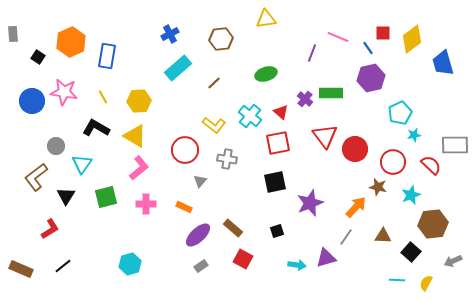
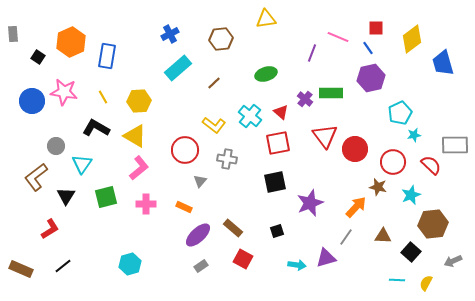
red square at (383, 33): moved 7 px left, 5 px up
